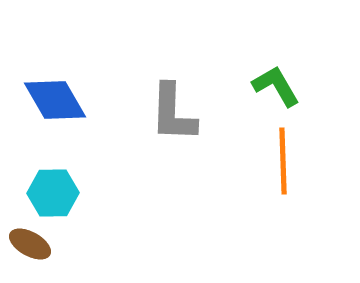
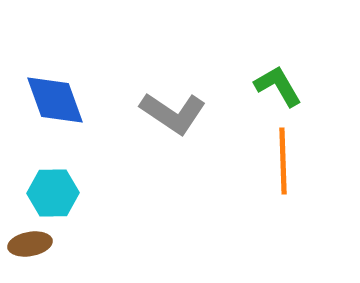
green L-shape: moved 2 px right
blue diamond: rotated 10 degrees clockwise
gray L-shape: rotated 58 degrees counterclockwise
brown ellipse: rotated 39 degrees counterclockwise
